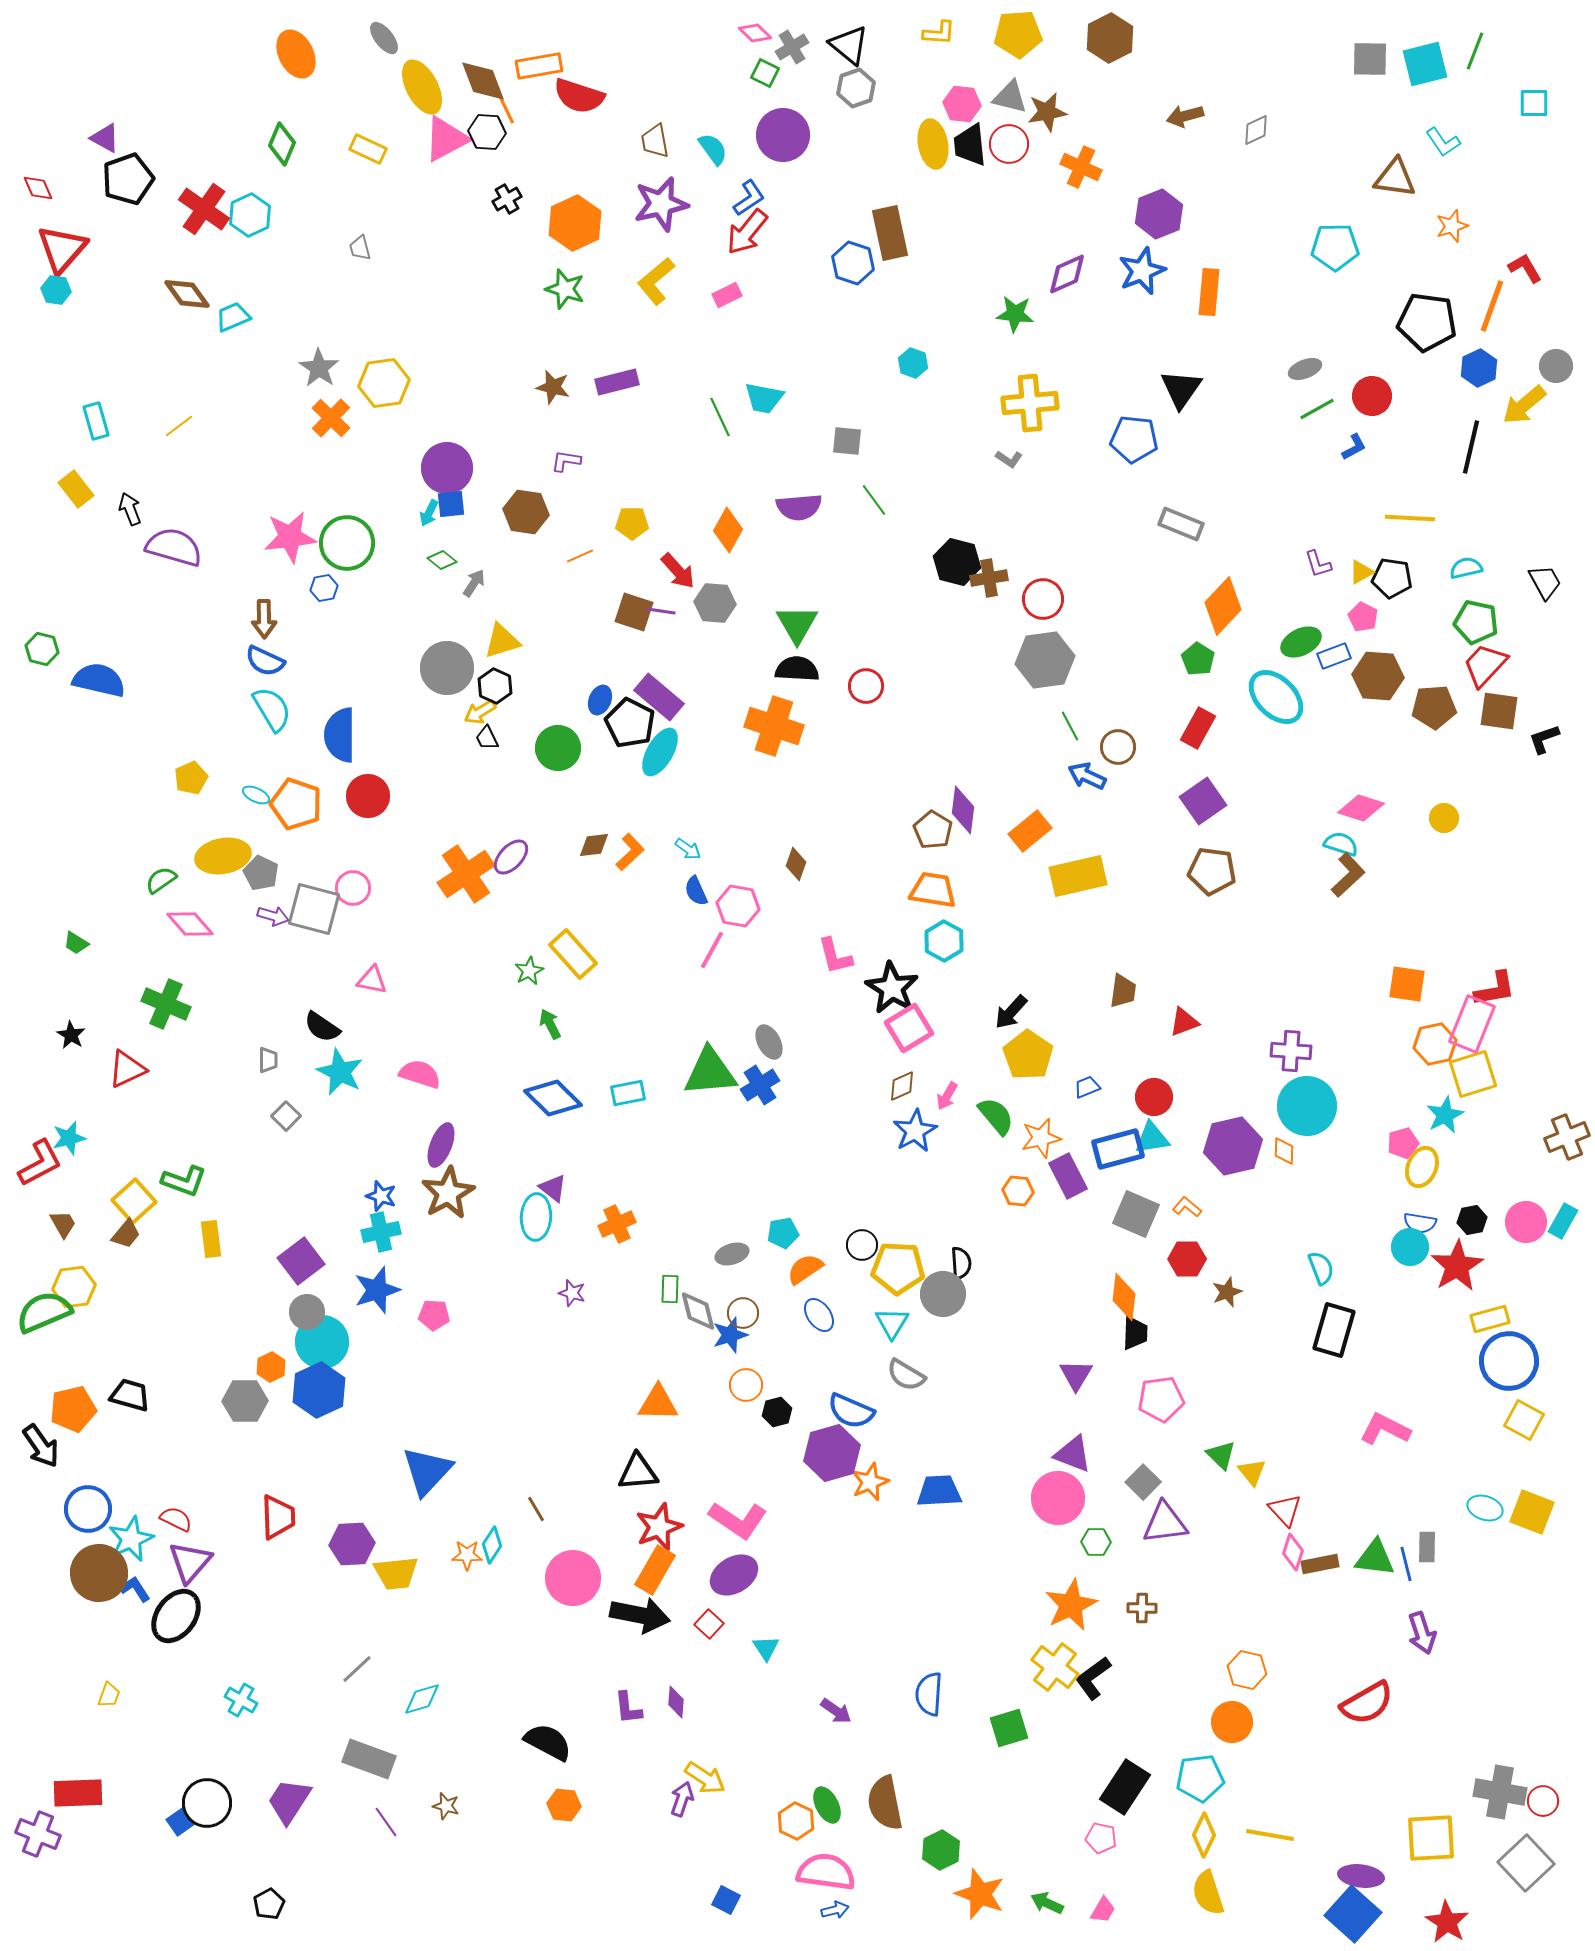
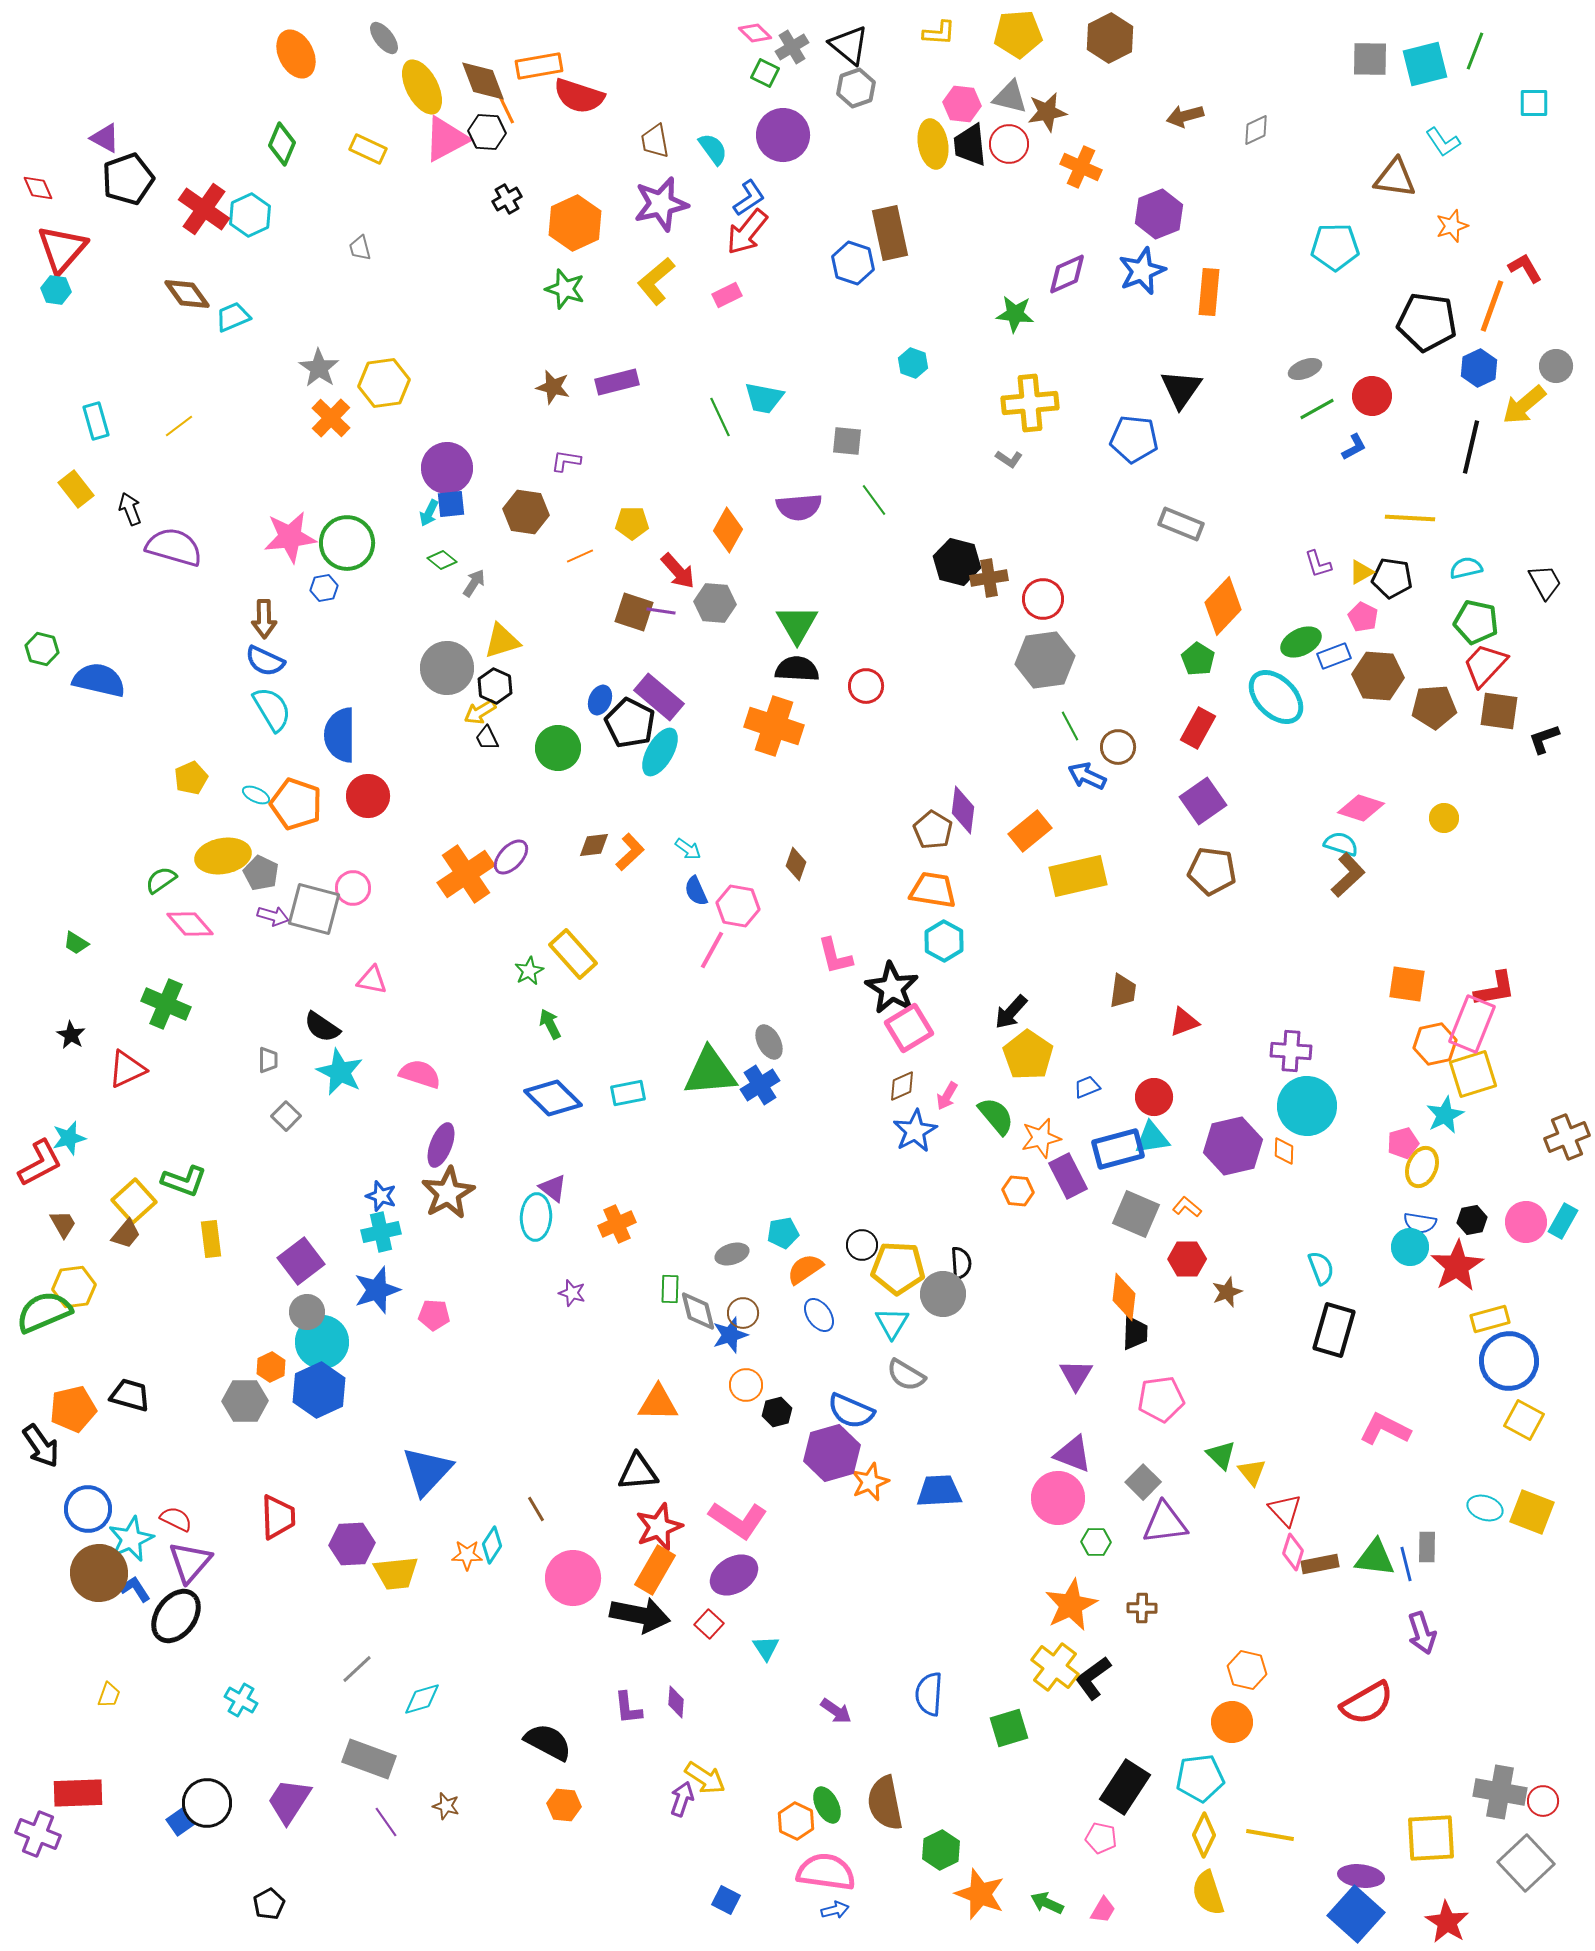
blue square at (1353, 1914): moved 3 px right
